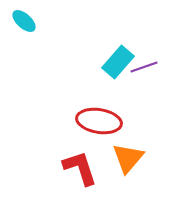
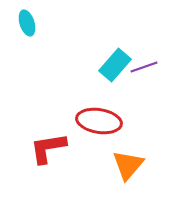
cyan ellipse: moved 3 px right, 2 px down; rotated 30 degrees clockwise
cyan rectangle: moved 3 px left, 3 px down
orange triangle: moved 7 px down
red L-shape: moved 32 px left, 20 px up; rotated 81 degrees counterclockwise
